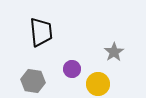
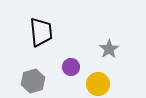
gray star: moved 5 px left, 3 px up
purple circle: moved 1 px left, 2 px up
gray hexagon: rotated 25 degrees counterclockwise
